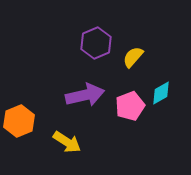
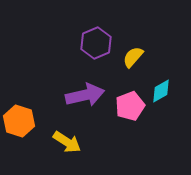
cyan diamond: moved 2 px up
orange hexagon: rotated 20 degrees counterclockwise
